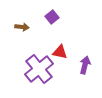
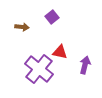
purple cross: rotated 12 degrees counterclockwise
